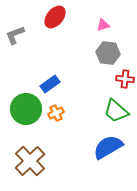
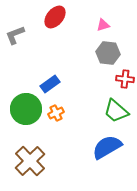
blue semicircle: moved 1 px left
